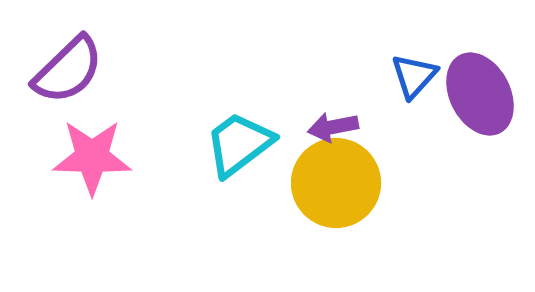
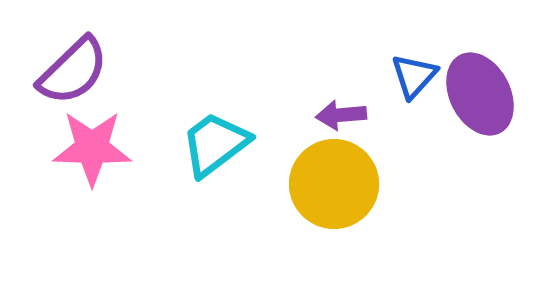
purple semicircle: moved 5 px right, 1 px down
purple arrow: moved 8 px right, 12 px up; rotated 6 degrees clockwise
cyan trapezoid: moved 24 px left
pink star: moved 9 px up
yellow circle: moved 2 px left, 1 px down
